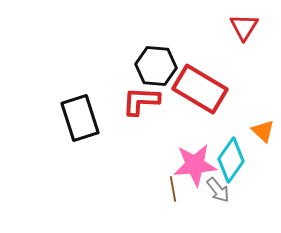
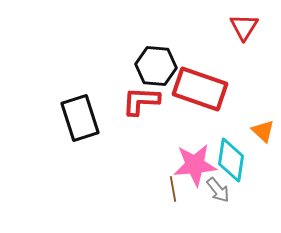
red rectangle: rotated 12 degrees counterclockwise
cyan diamond: rotated 27 degrees counterclockwise
